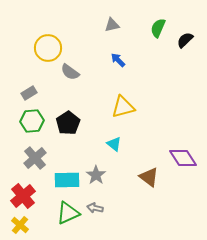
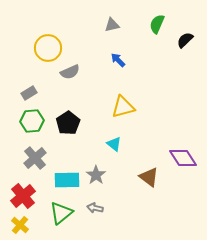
green semicircle: moved 1 px left, 4 px up
gray semicircle: rotated 60 degrees counterclockwise
green triangle: moved 7 px left; rotated 15 degrees counterclockwise
